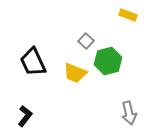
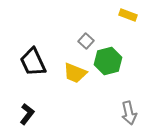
black L-shape: moved 2 px right, 2 px up
